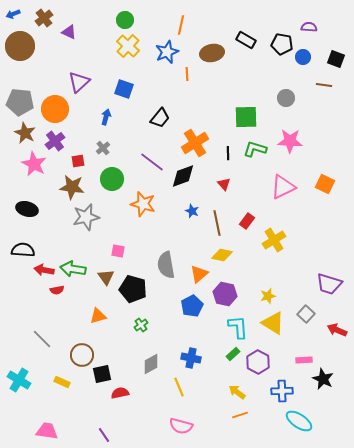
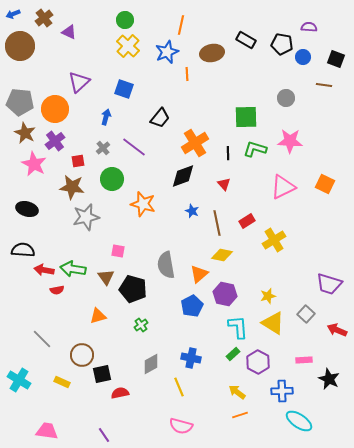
purple line at (152, 162): moved 18 px left, 15 px up
red rectangle at (247, 221): rotated 21 degrees clockwise
black star at (323, 379): moved 6 px right
